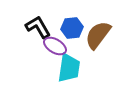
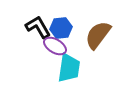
blue hexagon: moved 11 px left
